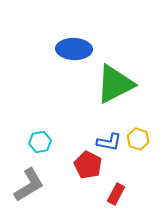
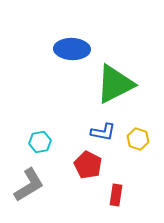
blue ellipse: moved 2 px left
blue L-shape: moved 6 px left, 10 px up
red rectangle: moved 1 px down; rotated 20 degrees counterclockwise
